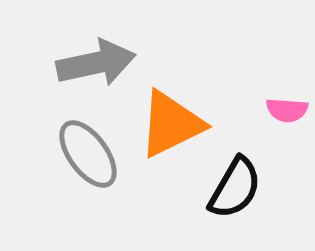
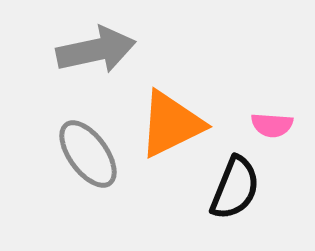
gray arrow: moved 13 px up
pink semicircle: moved 15 px left, 15 px down
black semicircle: rotated 8 degrees counterclockwise
